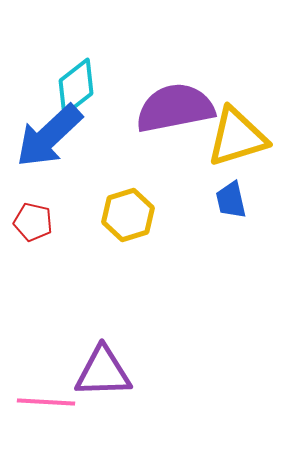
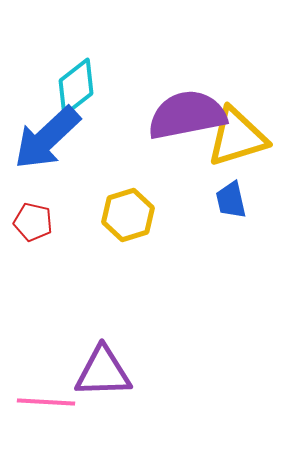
purple semicircle: moved 12 px right, 7 px down
blue arrow: moved 2 px left, 2 px down
